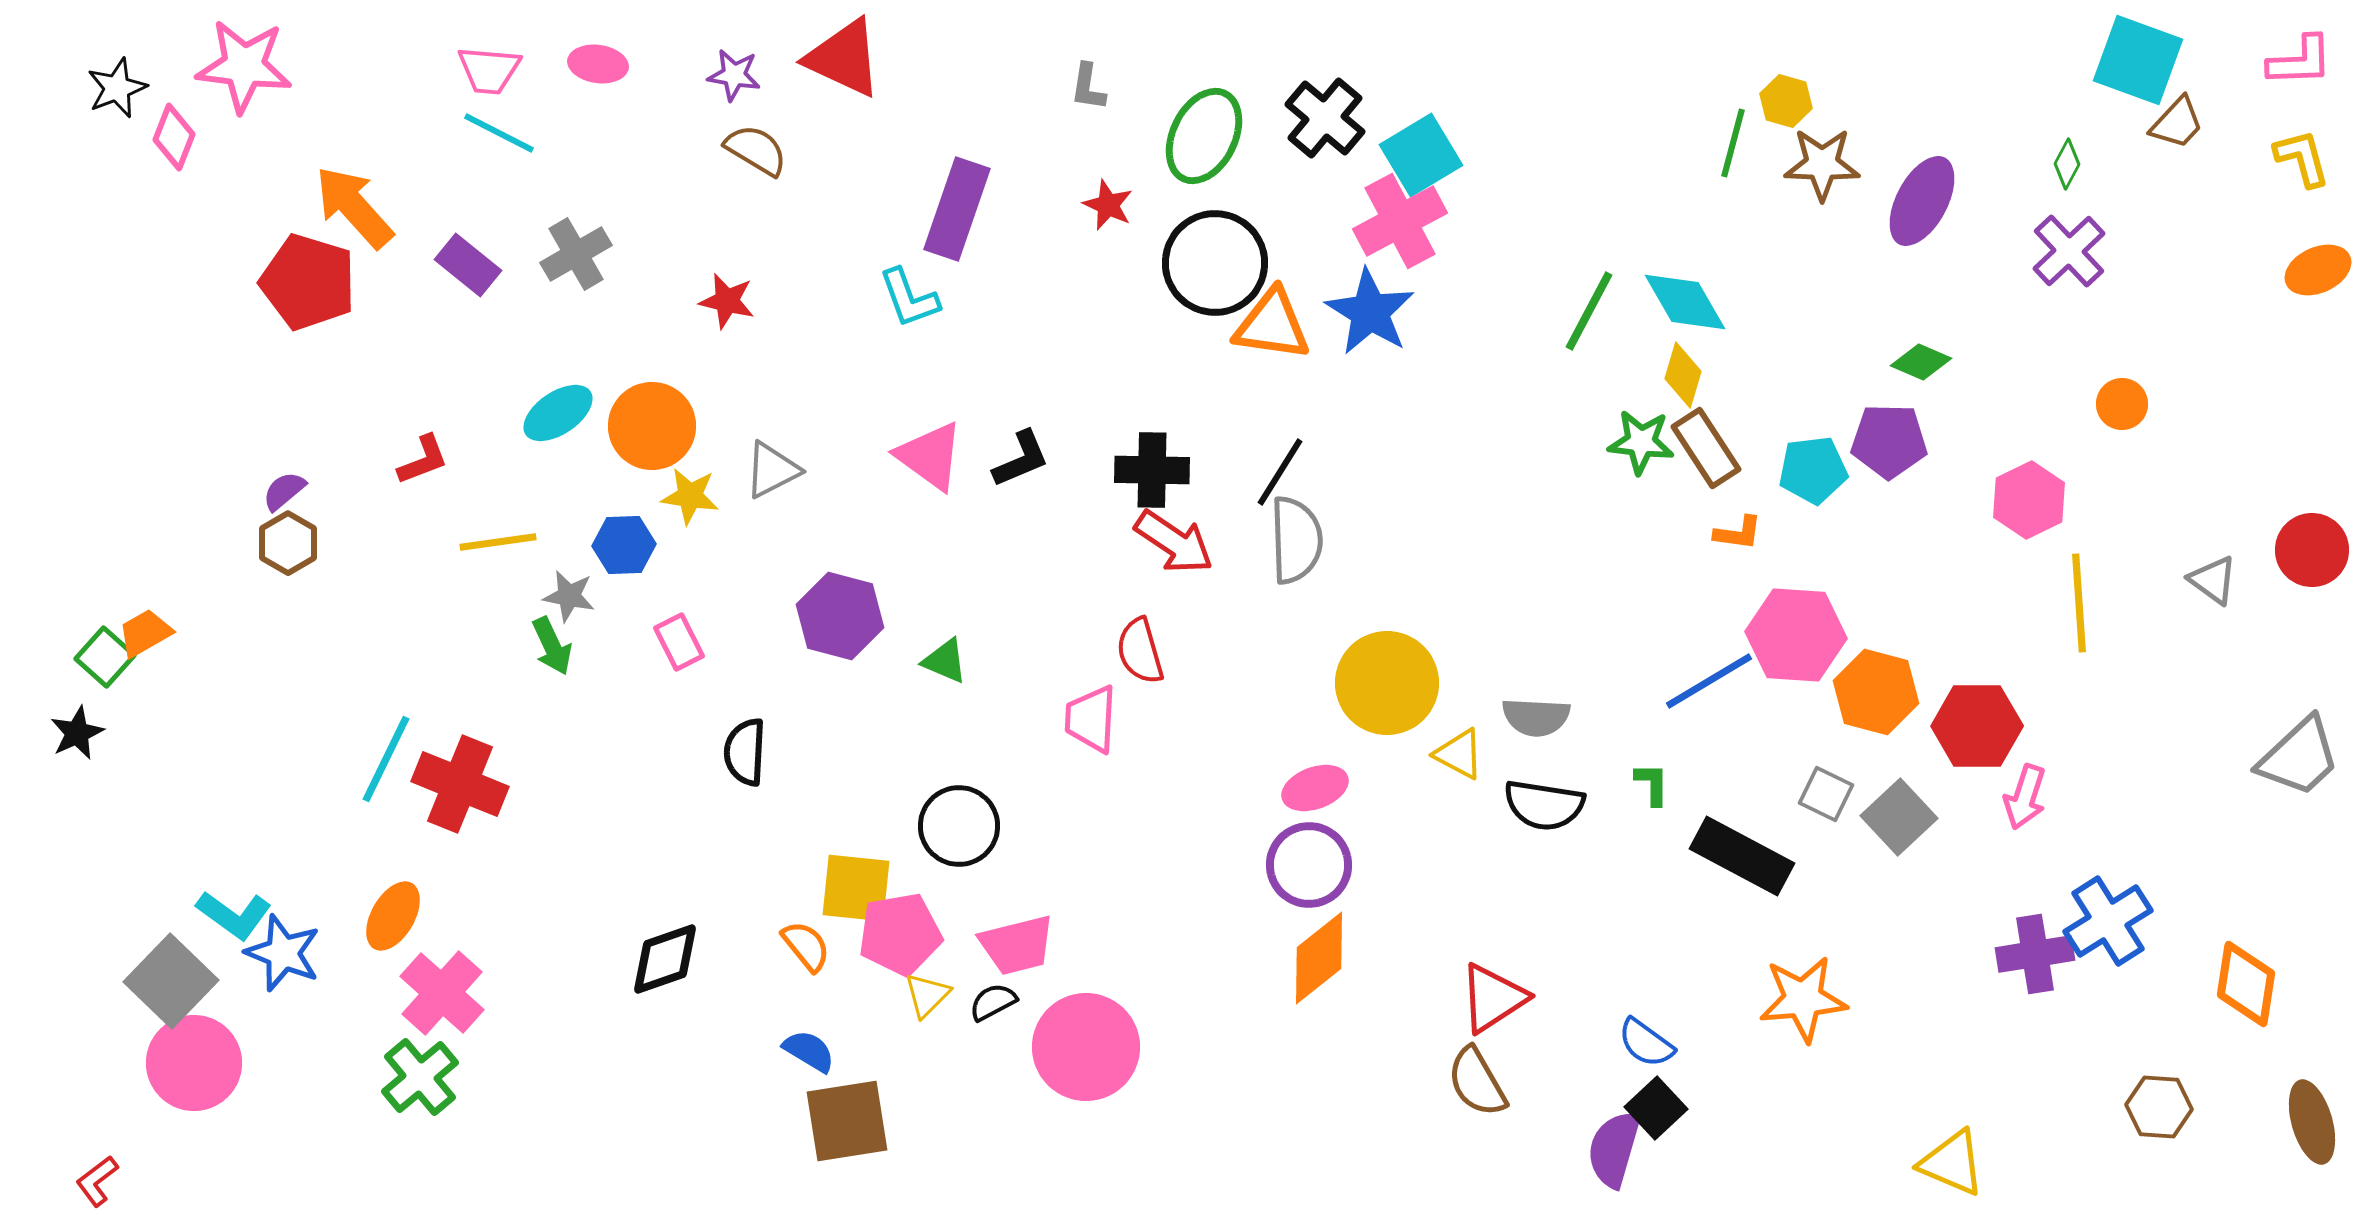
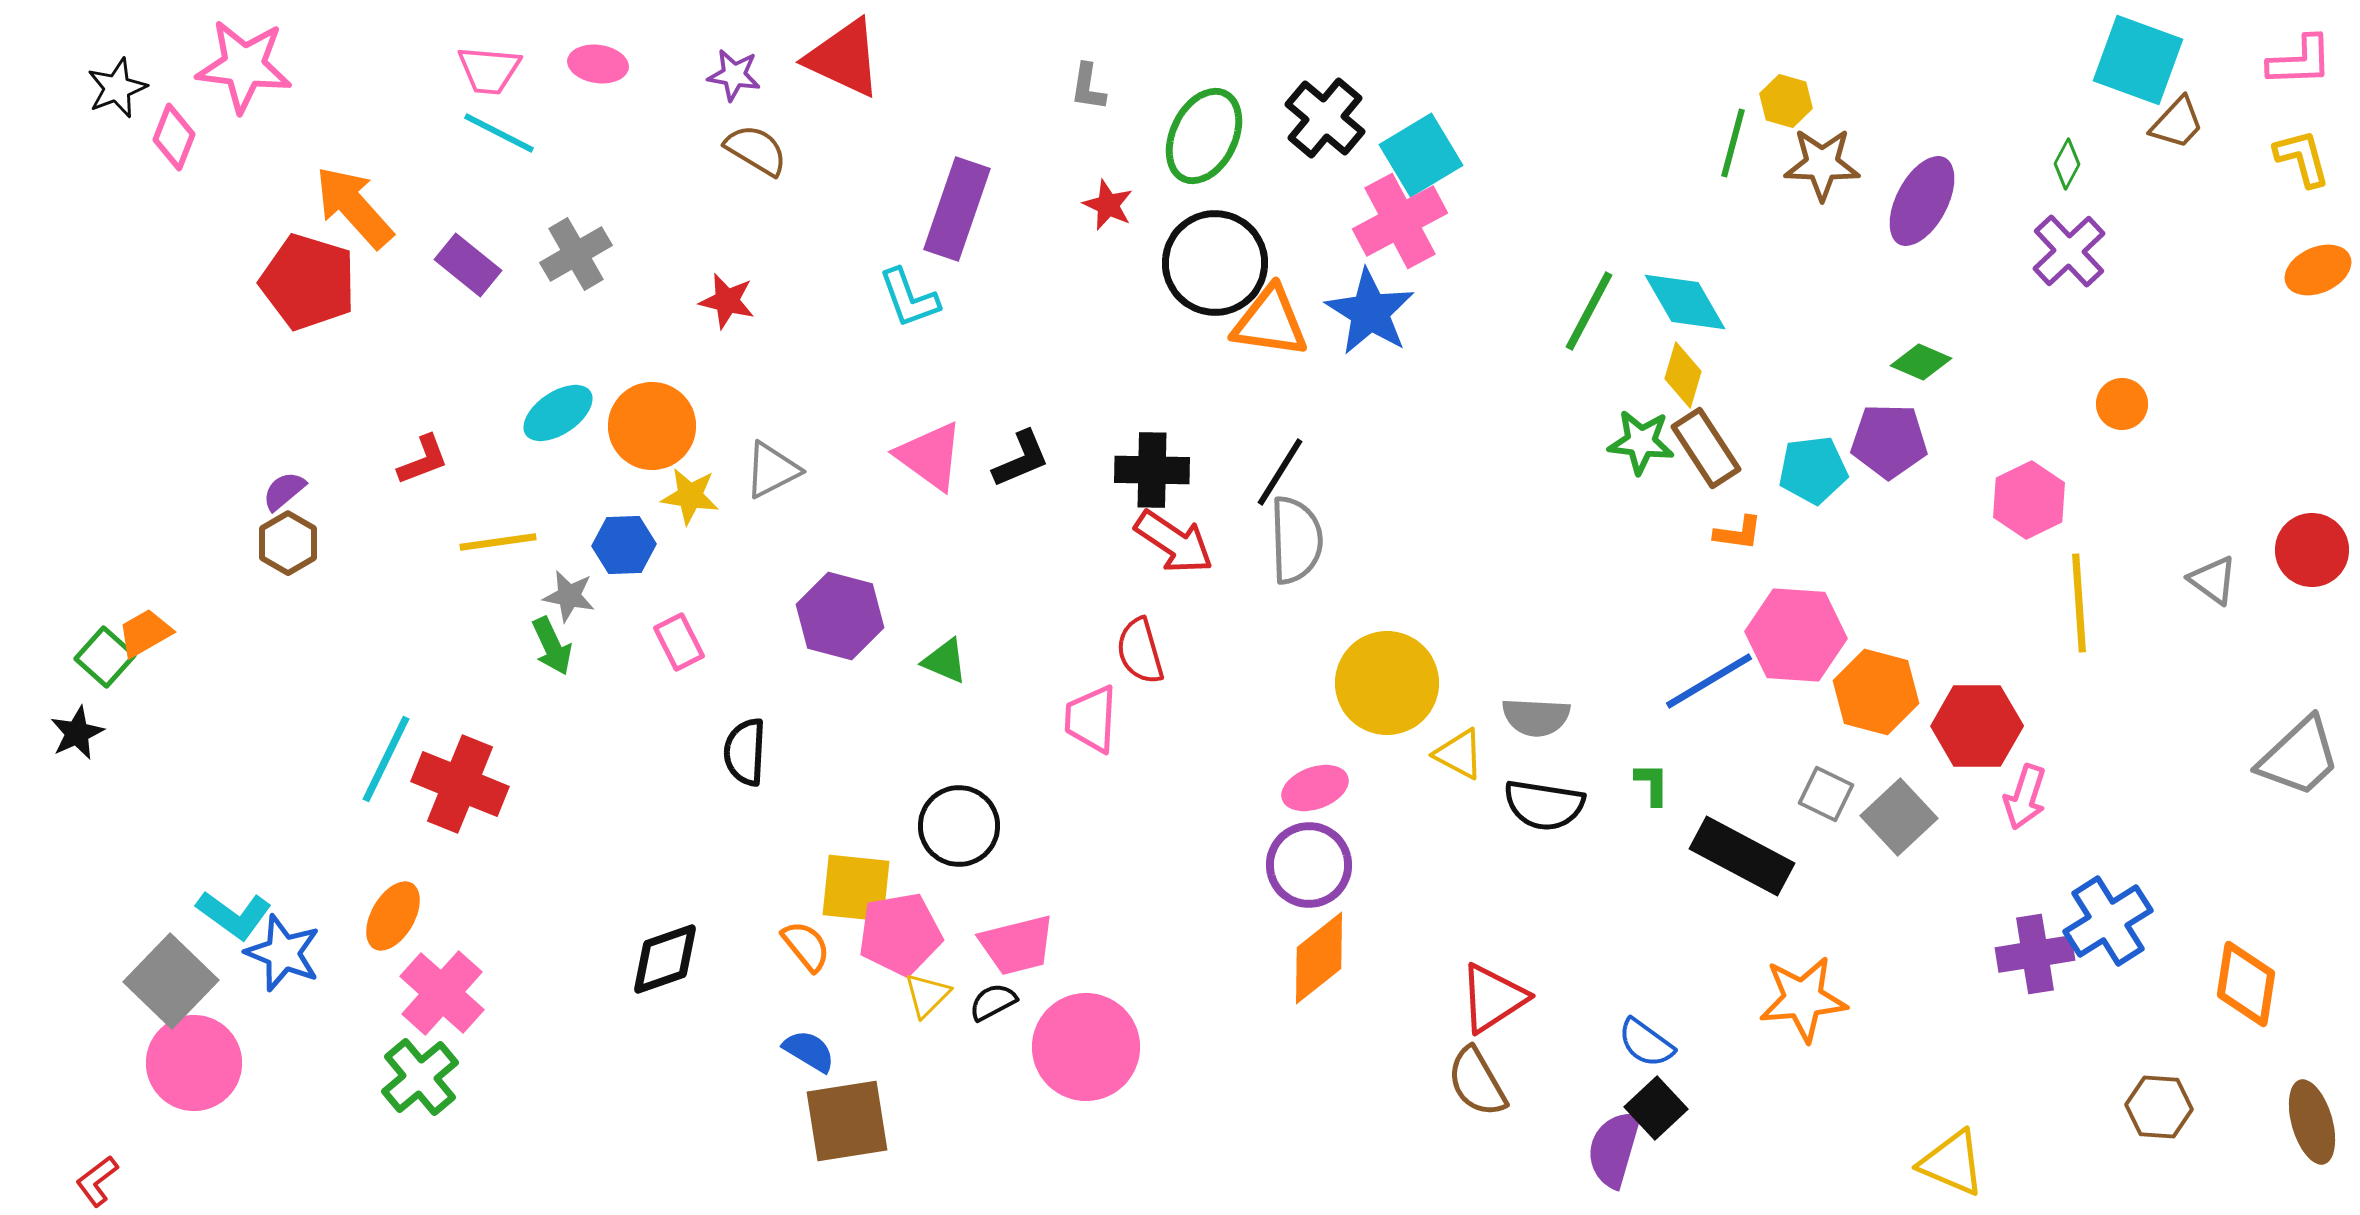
orange triangle at (1272, 325): moved 2 px left, 3 px up
